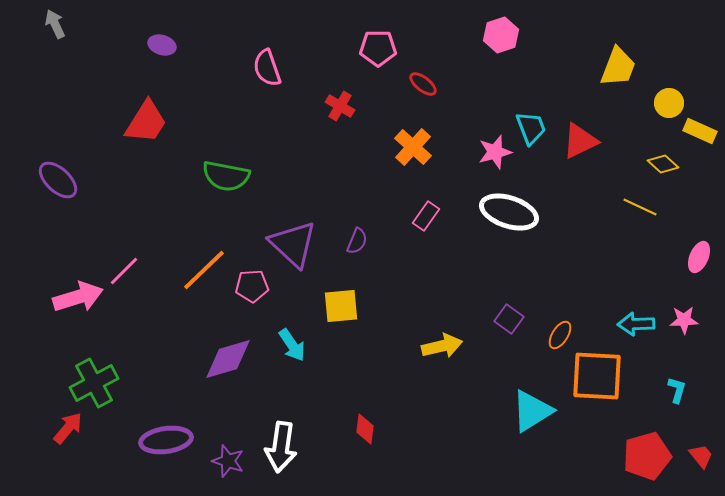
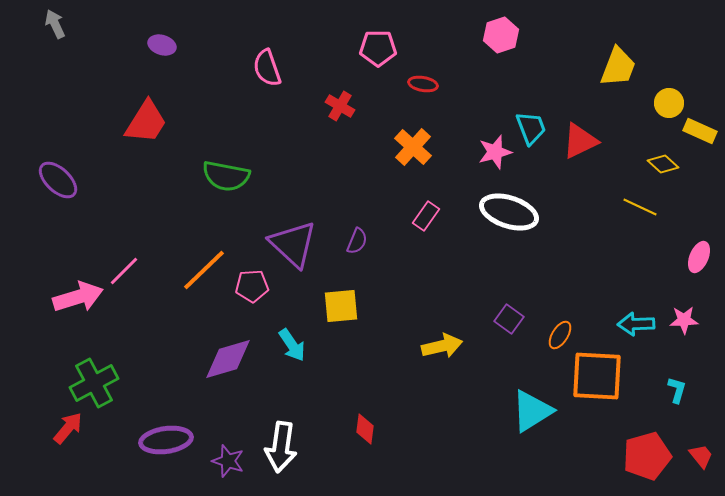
red ellipse at (423, 84): rotated 28 degrees counterclockwise
